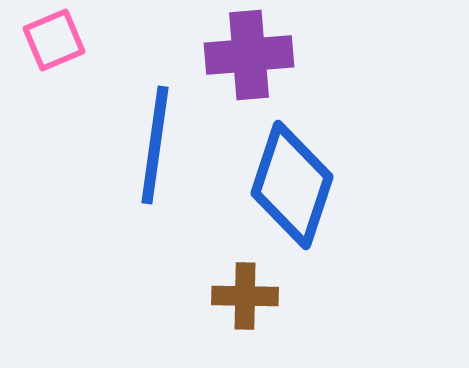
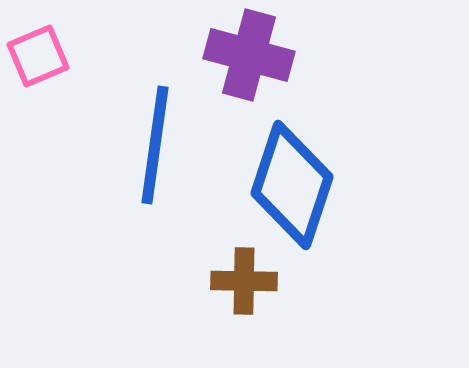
pink square: moved 16 px left, 16 px down
purple cross: rotated 20 degrees clockwise
brown cross: moved 1 px left, 15 px up
